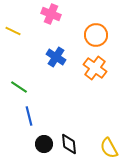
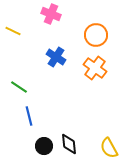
black circle: moved 2 px down
